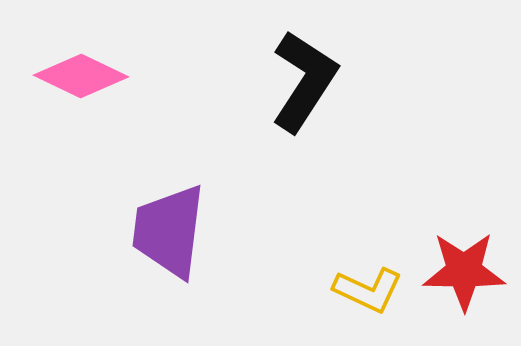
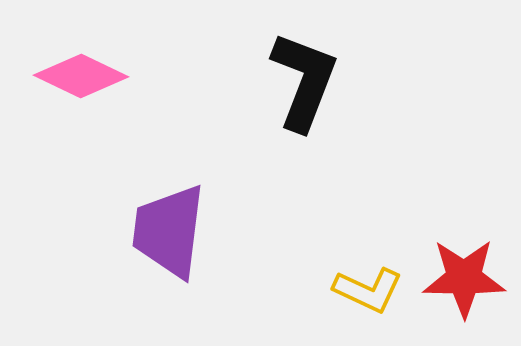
black L-shape: rotated 12 degrees counterclockwise
red star: moved 7 px down
